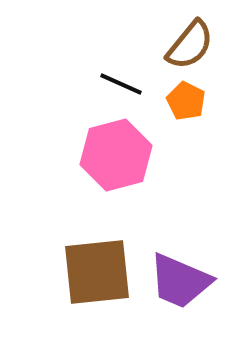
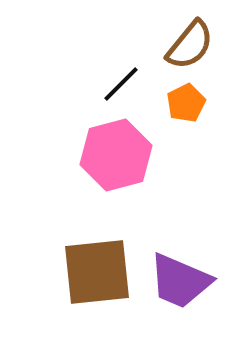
black line: rotated 69 degrees counterclockwise
orange pentagon: moved 2 px down; rotated 18 degrees clockwise
